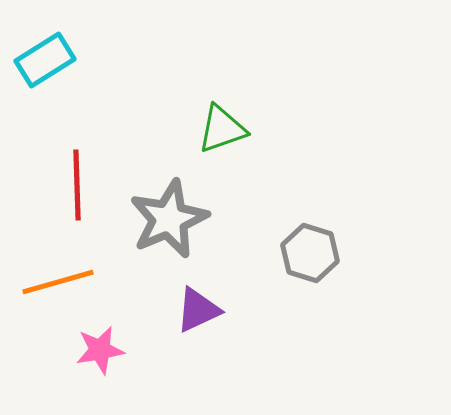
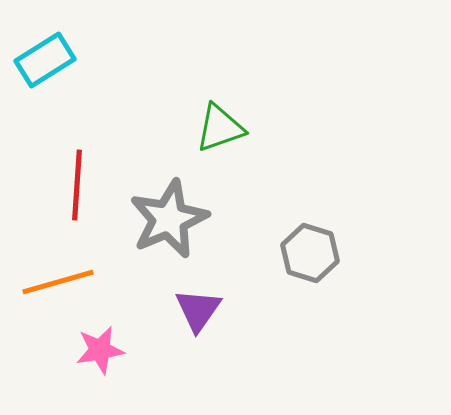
green triangle: moved 2 px left, 1 px up
red line: rotated 6 degrees clockwise
purple triangle: rotated 30 degrees counterclockwise
